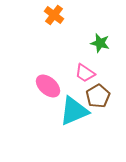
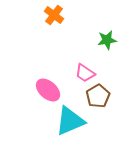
green star: moved 7 px right, 3 px up; rotated 24 degrees counterclockwise
pink ellipse: moved 4 px down
cyan triangle: moved 4 px left, 10 px down
